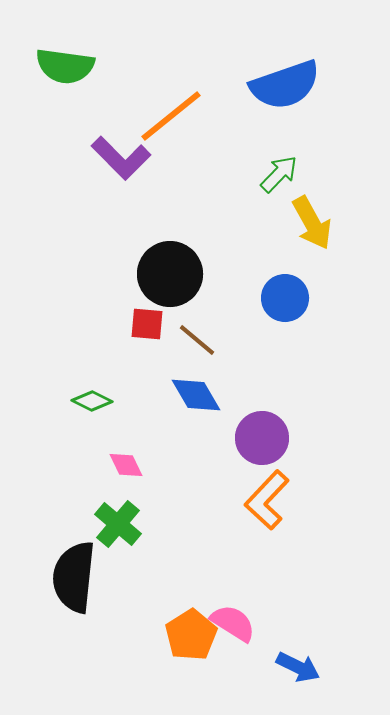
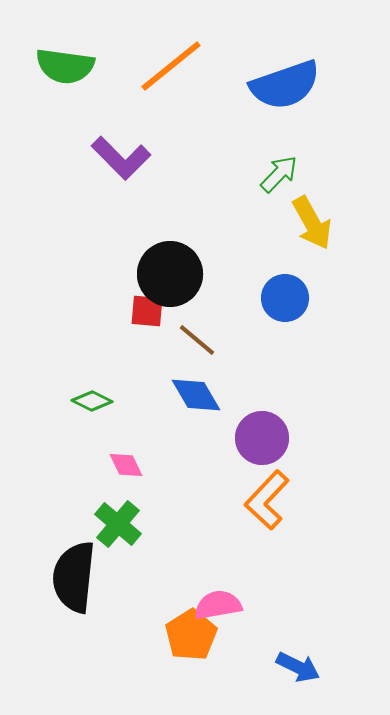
orange line: moved 50 px up
red square: moved 13 px up
pink semicircle: moved 15 px left, 18 px up; rotated 42 degrees counterclockwise
